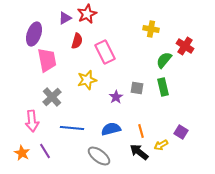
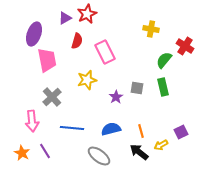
purple square: rotated 32 degrees clockwise
